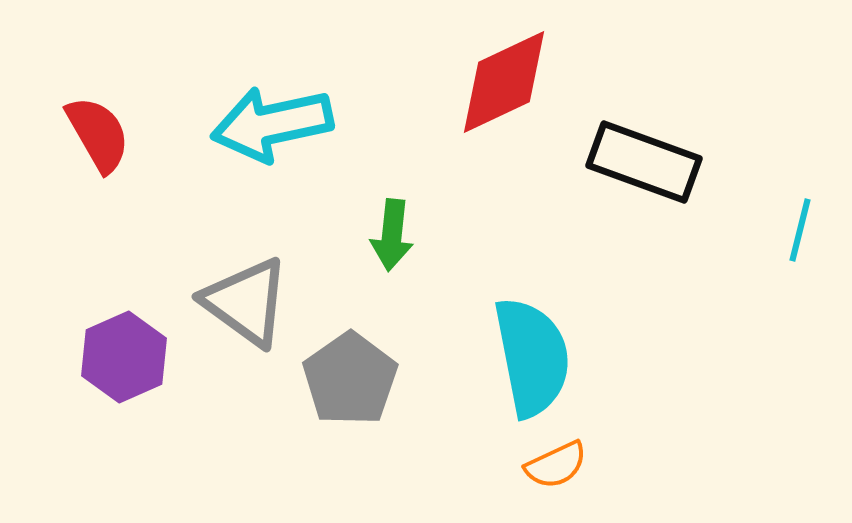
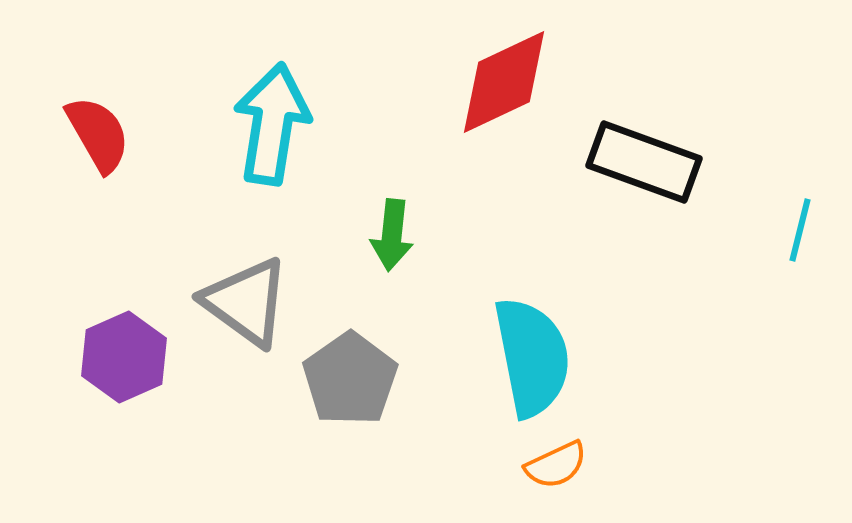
cyan arrow: rotated 111 degrees clockwise
